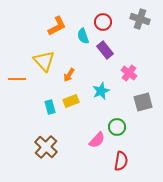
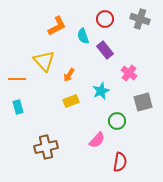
red circle: moved 2 px right, 3 px up
cyan rectangle: moved 32 px left
green circle: moved 6 px up
brown cross: rotated 35 degrees clockwise
red semicircle: moved 1 px left, 1 px down
